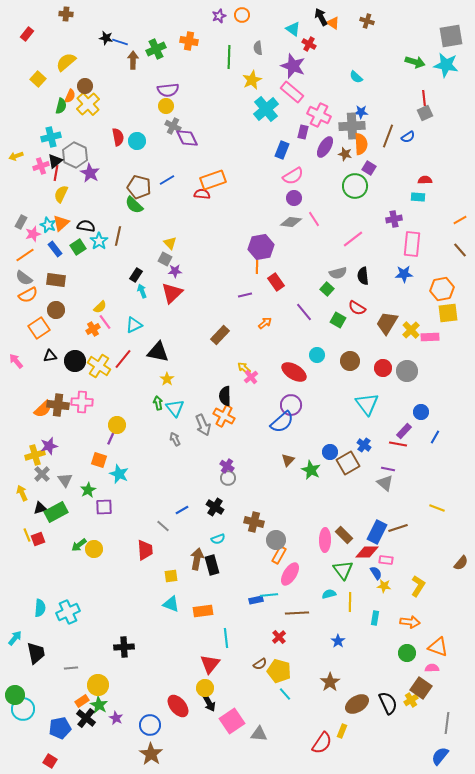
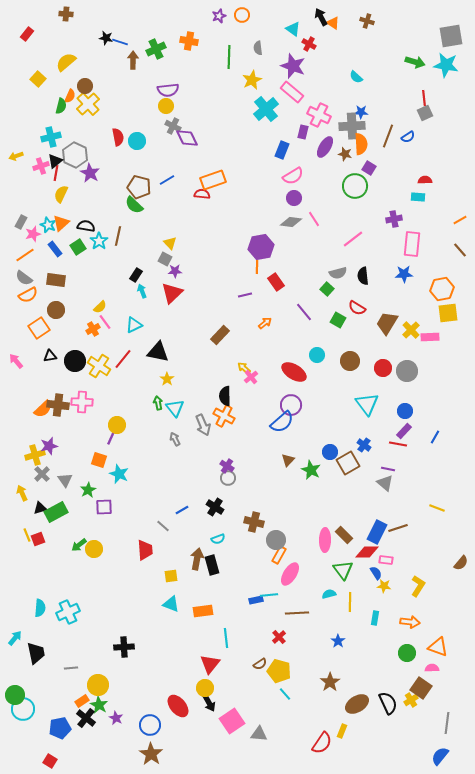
blue circle at (421, 412): moved 16 px left, 1 px up
